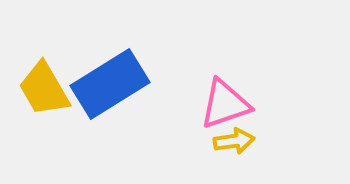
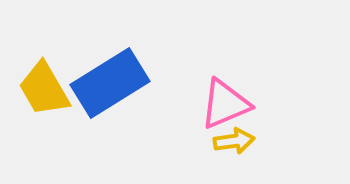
blue rectangle: moved 1 px up
pink triangle: rotated 4 degrees counterclockwise
